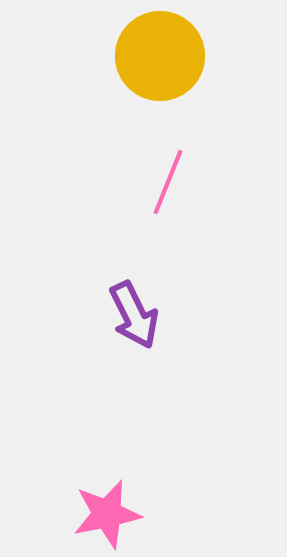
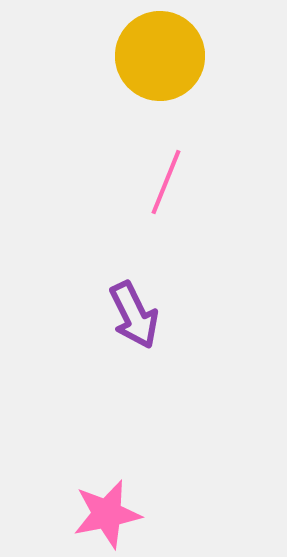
pink line: moved 2 px left
